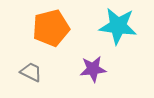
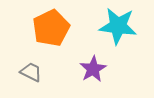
orange pentagon: rotated 12 degrees counterclockwise
purple star: rotated 24 degrees counterclockwise
